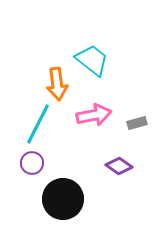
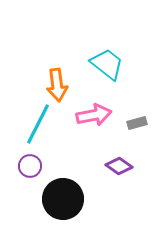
cyan trapezoid: moved 15 px right, 4 px down
orange arrow: moved 1 px down
purple circle: moved 2 px left, 3 px down
